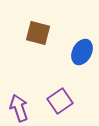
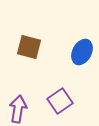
brown square: moved 9 px left, 14 px down
purple arrow: moved 1 px left, 1 px down; rotated 28 degrees clockwise
